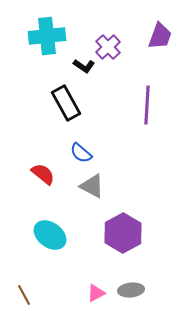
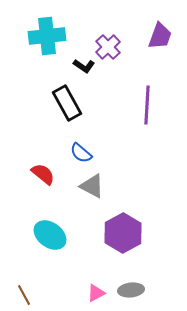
black rectangle: moved 1 px right
